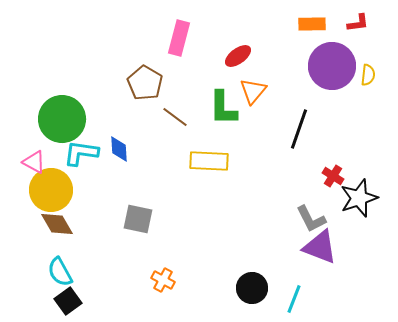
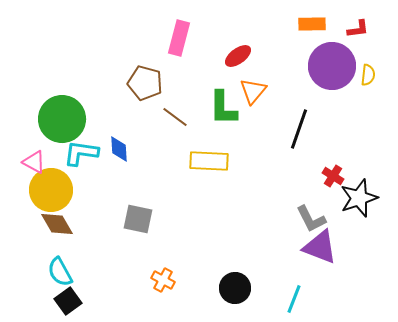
red L-shape: moved 6 px down
brown pentagon: rotated 16 degrees counterclockwise
black circle: moved 17 px left
